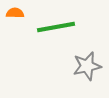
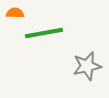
green line: moved 12 px left, 6 px down
